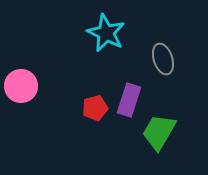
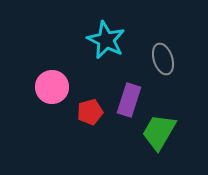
cyan star: moved 7 px down
pink circle: moved 31 px right, 1 px down
red pentagon: moved 5 px left, 4 px down
